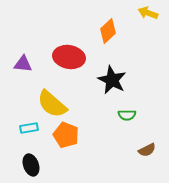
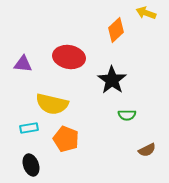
yellow arrow: moved 2 px left
orange diamond: moved 8 px right, 1 px up
black star: rotated 8 degrees clockwise
yellow semicircle: rotated 28 degrees counterclockwise
orange pentagon: moved 4 px down
